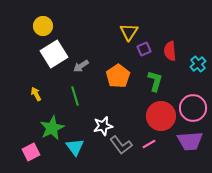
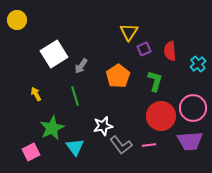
yellow circle: moved 26 px left, 6 px up
gray arrow: rotated 21 degrees counterclockwise
pink line: moved 1 px down; rotated 24 degrees clockwise
